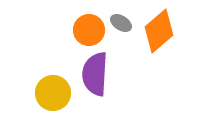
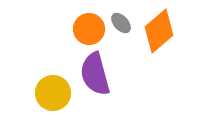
gray ellipse: rotated 15 degrees clockwise
orange circle: moved 1 px up
purple semicircle: rotated 18 degrees counterclockwise
